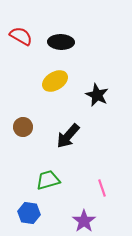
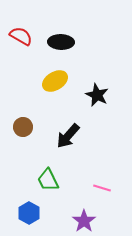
green trapezoid: rotated 100 degrees counterclockwise
pink line: rotated 54 degrees counterclockwise
blue hexagon: rotated 20 degrees clockwise
